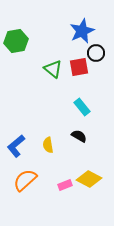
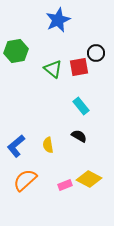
blue star: moved 24 px left, 11 px up
green hexagon: moved 10 px down
cyan rectangle: moved 1 px left, 1 px up
